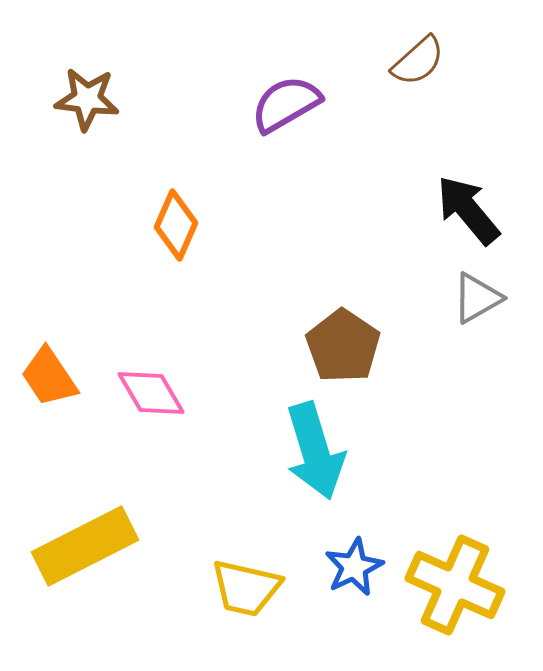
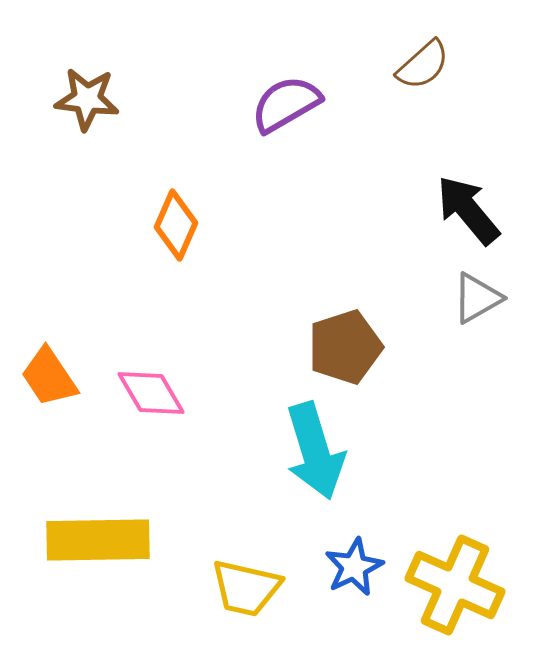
brown semicircle: moved 5 px right, 4 px down
brown pentagon: moved 2 px right, 1 px down; rotated 20 degrees clockwise
yellow rectangle: moved 13 px right, 6 px up; rotated 26 degrees clockwise
